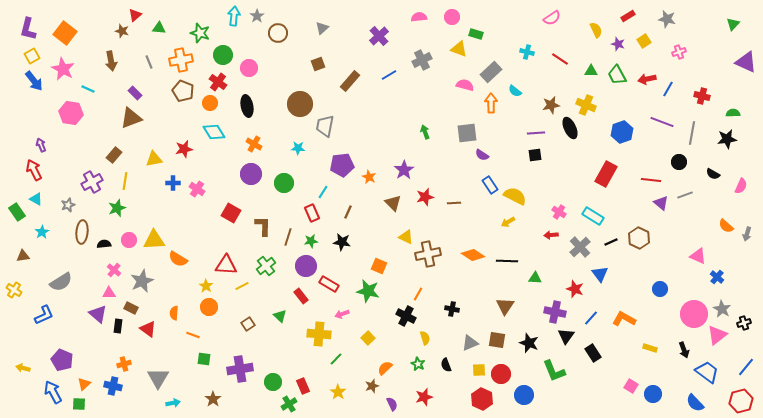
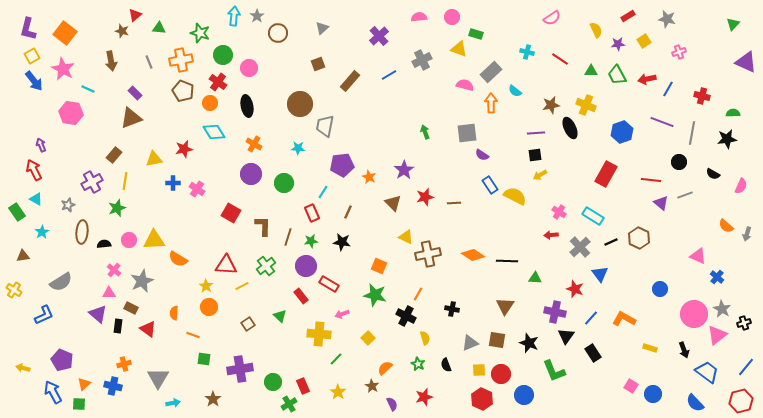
purple star at (618, 44): rotated 24 degrees counterclockwise
yellow arrow at (508, 222): moved 32 px right, 47 px up
green star at (368, 291): moved 7 px right, 4 px down
brown star at (372, 386): rotated 24 degrees counterclockwise
